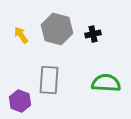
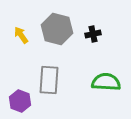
green semicircle: moved 1 px up
